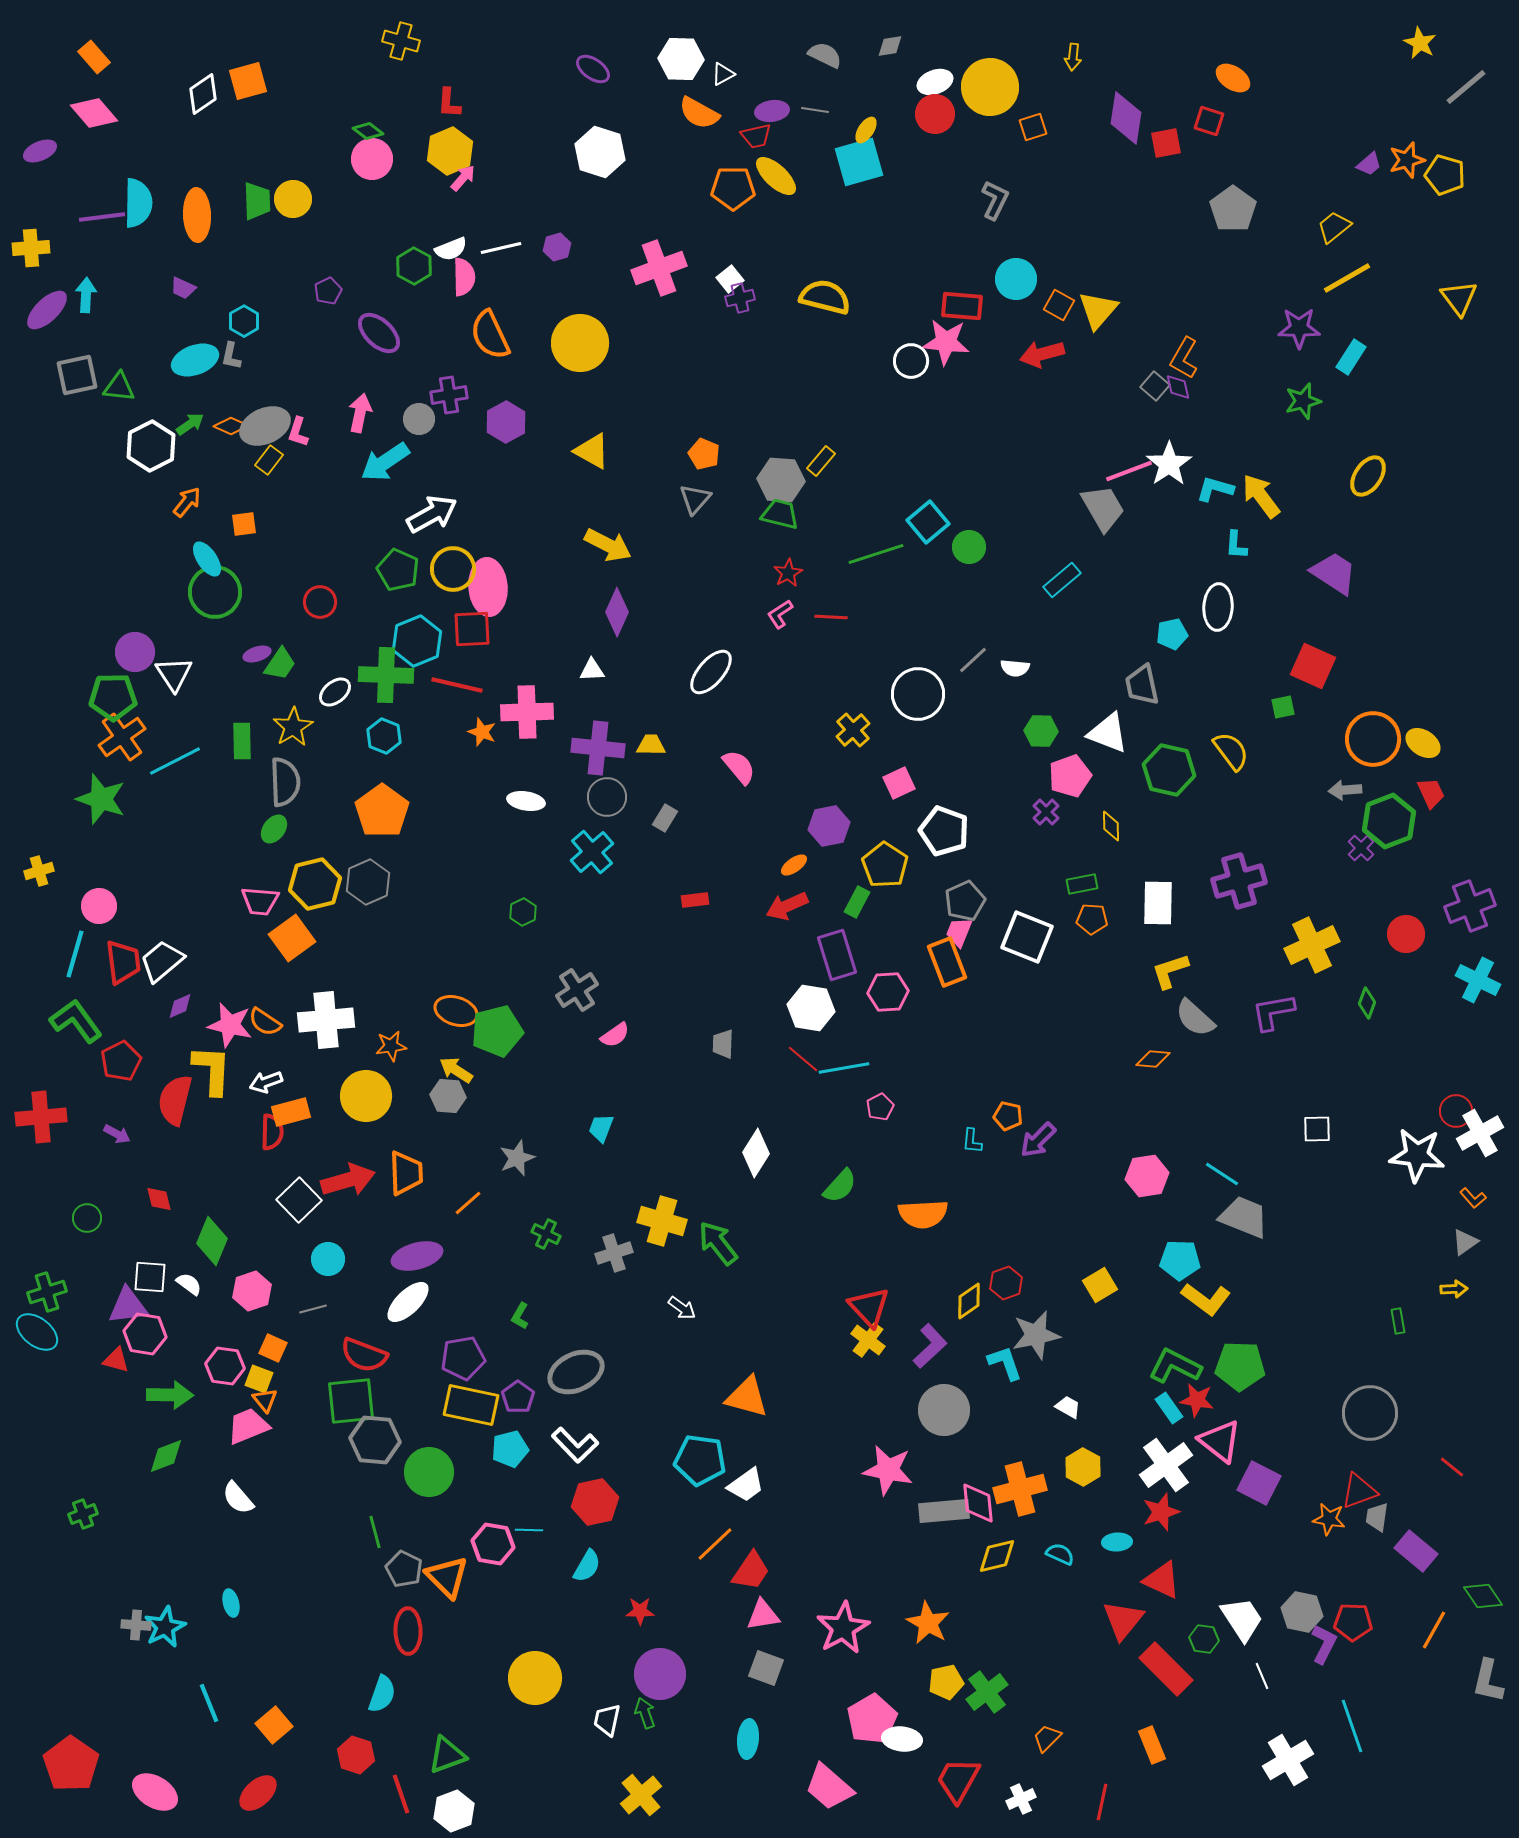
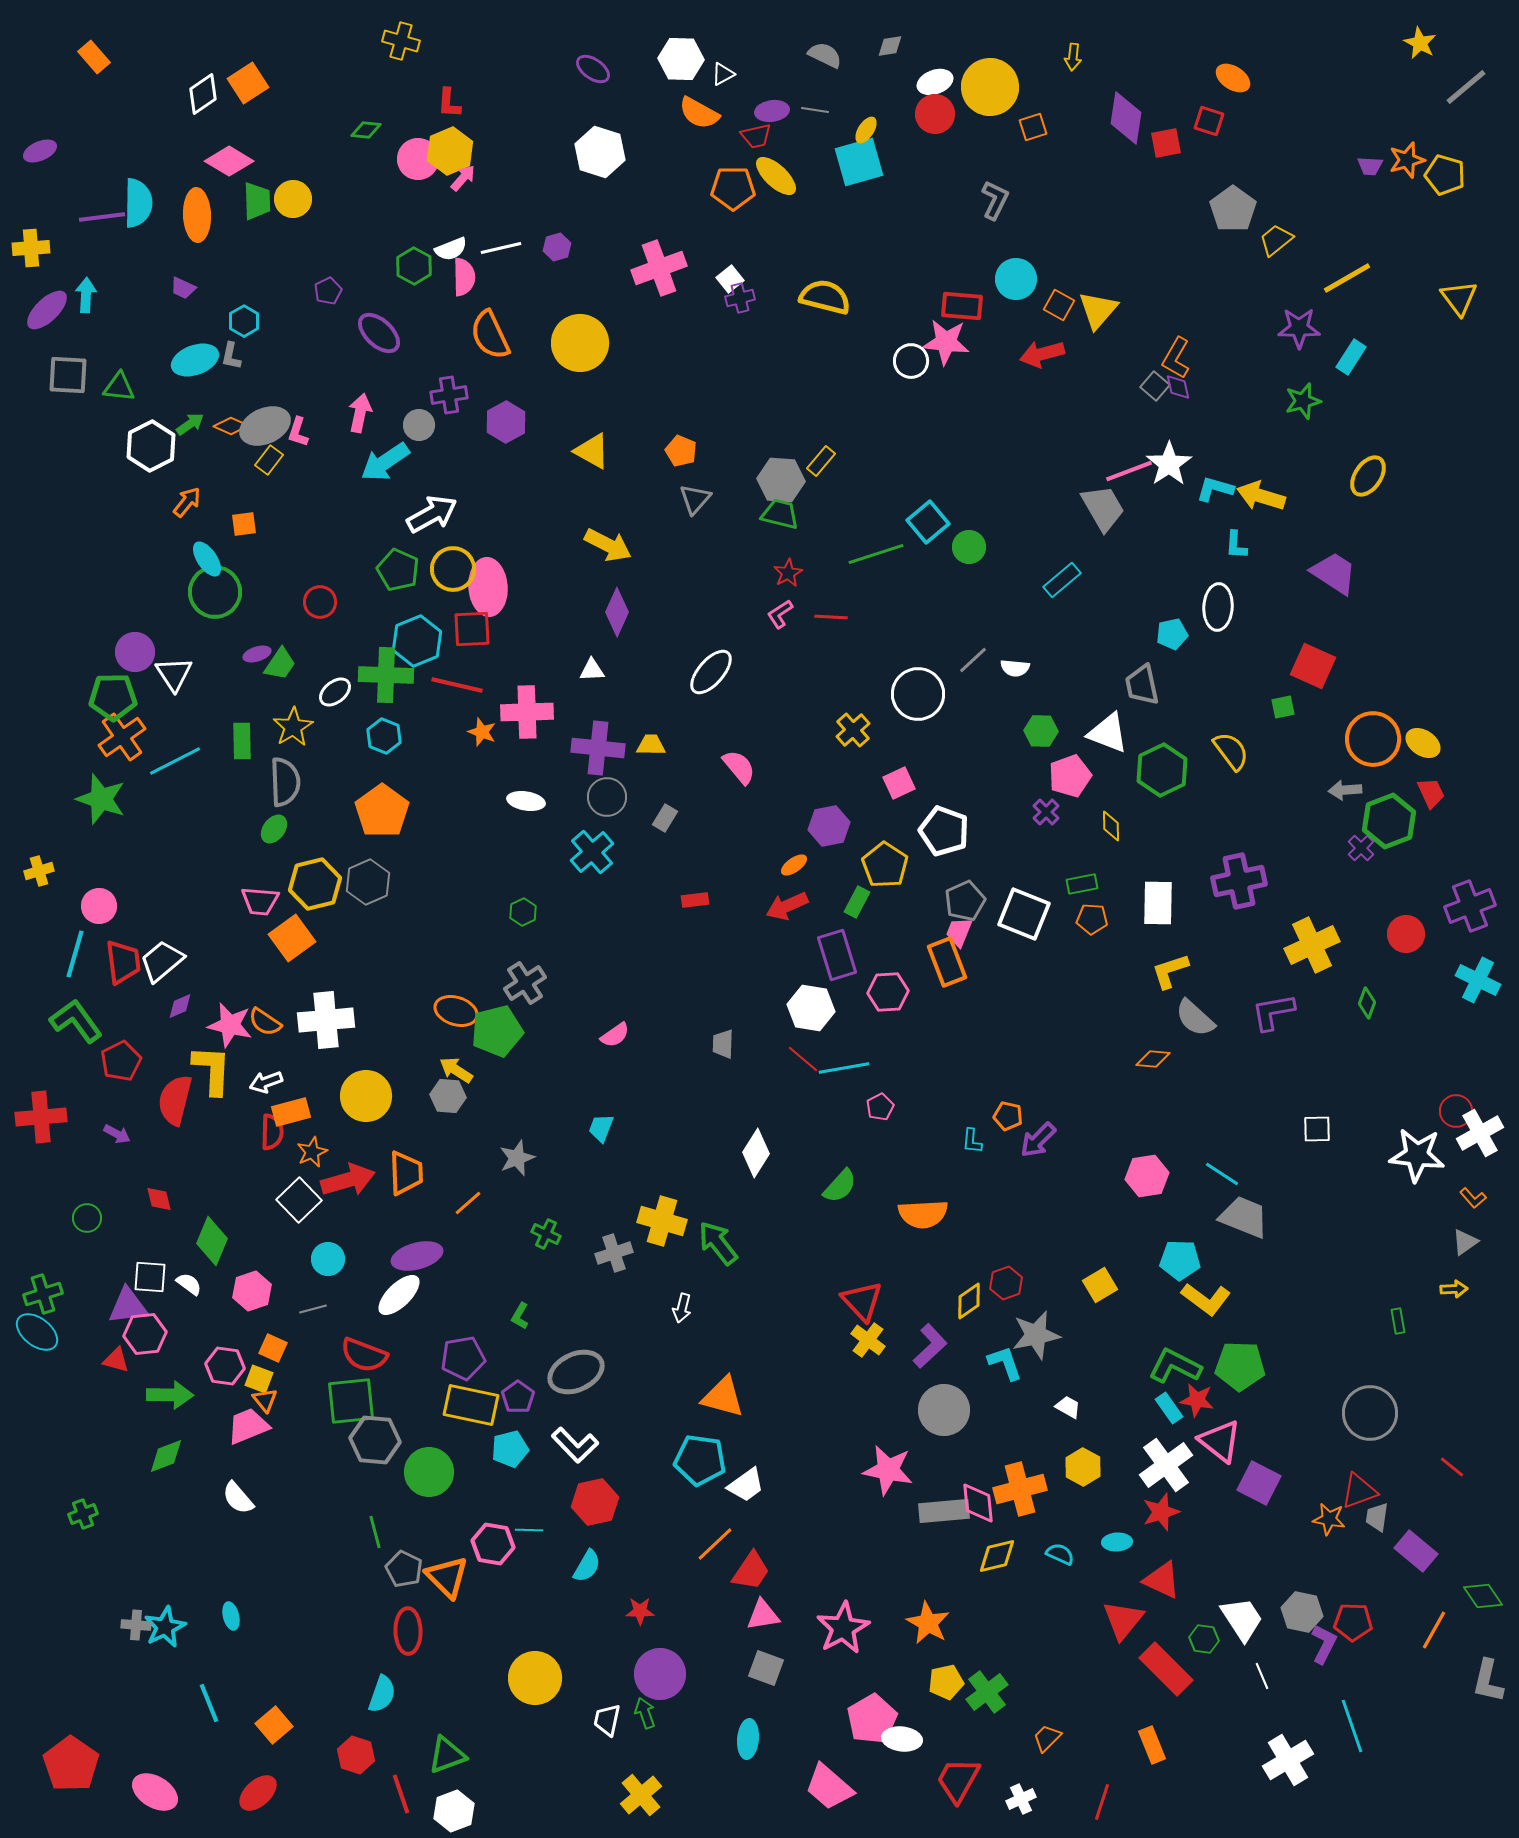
orange square at (248, 81): moved 2 px down; rotated 18 degrees counterclockwise
pink diamond at (94, 113): moved 135 px right, 48 px down; rotated 18 degrees counterclockwise
green diamond at (368, 131): moved 2 px left, 1 px up; rotated 32 degrees counterclockwise
pink circle at (372, 159): moved 46 px right
purple trapezoid at (1369, 164): moved 1 px right, 2 px down; rotated 44 degrees clockwise
yellow trapezoid at (1334, 227): moved 58 px left, 13 px down
orange L-shape at (1184, 358): moved 8 px left
gray square at (77, 375): moved 9 px left; rotated 15 degrees clockwise
gray circle at (419, 419): moved 6 px down
orange pentagon at (704, 454): moved 23 px left, 3 px up
yellow arrow at (1261, 496): rotated 36 degrees counterclockwise
green hexagon at (1169, 770): moved 7 px left; rotated 21 degrees clockwise
purple cross at (1239, 881): rotated 4 degrees clockwise
white square at (1027, 937): moved 3 px left, 23 px up
gray cross at (577, 990): moved 52 px left, 7 px up
orange star at (391, 1046): moved 79 px left, 106 px down; rotated 16 degrees counterclockwise
green cross at (47, 1292): moved 4 px left, 2 px down
white ellipse at (408, 1302): moved 9 px left, 7 px up
red triangle at (869, 1307): moved 7 px left, 6 px up
white arrow at (682, 1308): rotated 68 degrees clockwise
pink hexagon at (145, 1334): rotated 15 degrees counterclockwise
orange triangle at (747, 1397): moved 24 px left
cyan ellipse at (231, 1603): moved 13 px down
red line at (1102, 1802): rotated 6 degrees clockwise
